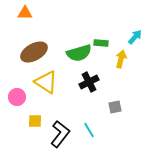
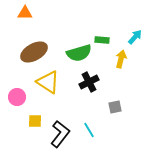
green rectangle: moved 1 px right, 3 px up
yellow triangle: moved 2 px right
